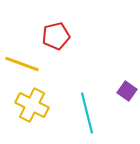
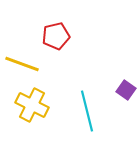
purple square: moved 1 px left, 1 px up
cyan line: moved 2 px up
